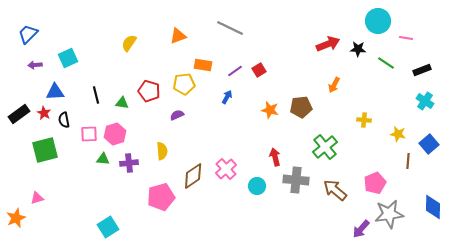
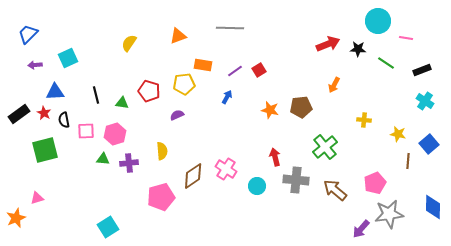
gray line at (230, 28): rotated 24 degrees counterclockwise
pink square at (89, 134): moved 3 px left, 3 px up
pink cross at (226, 169): rotated 15 degrees counterclockwise
